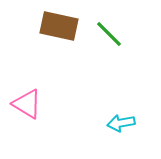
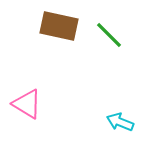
green line: moved 1 px down
cyan arrow: moved 1 px left, 1 px up; rotated 32 degrees clockwise
